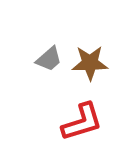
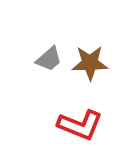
red L-shape: moved 2 px left, 3 px down; rotated 39 degrees clockwise
